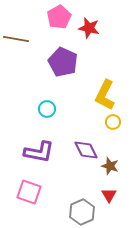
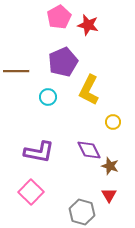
red star: moved 1 px left, 3 px up
brown line: moved 32 px down; rotated 10 degrees counterclockwise
purple pentagon: rotated 24 degrees clockwise
yellow L-shape: moved 16 px left, 5 px up
cyan circle: moved 1 px right, 12 px up
purple diamond: moved 3 px right
pink square: moved 2 px right; rotated 25 degrees clockwise
gray hexagon: rotated 20 degrees counterclockwise
